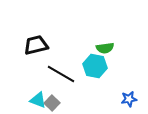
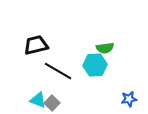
cyan hexagon: moved 1 px up; rotated 15 degrees counterclockwise
black line: moved 3 px left, 3 px up
